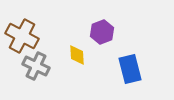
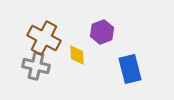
brown cross: moved 22 px right, 2 px down
gray cross: rotated 12 degrees counterclockwise
